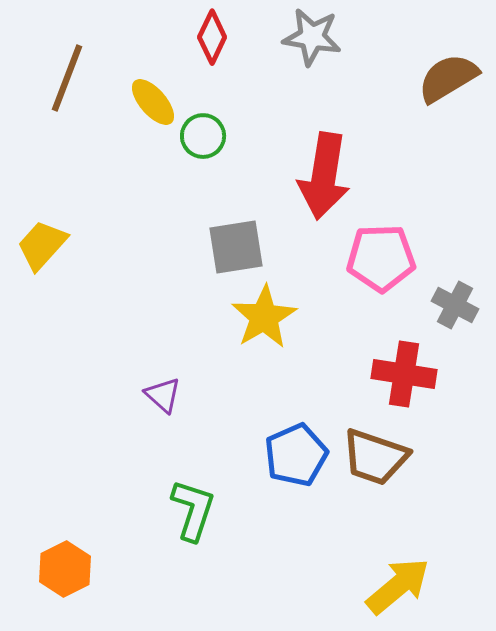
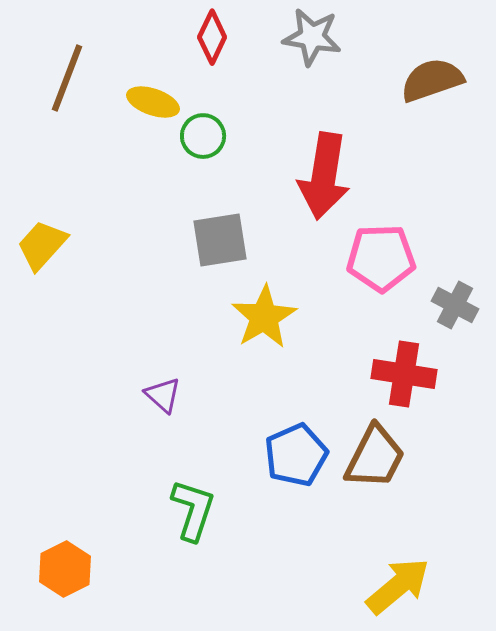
brown semicircle: moved 16 px left, 2 px down; rotated 12 degrees clockwise
yellow ellipse: rotated 30 degrees counterclockwise
gray square: moved 16 px left, 7 px up
brown trapezoid: rotated 82 degrees counterclockwise
